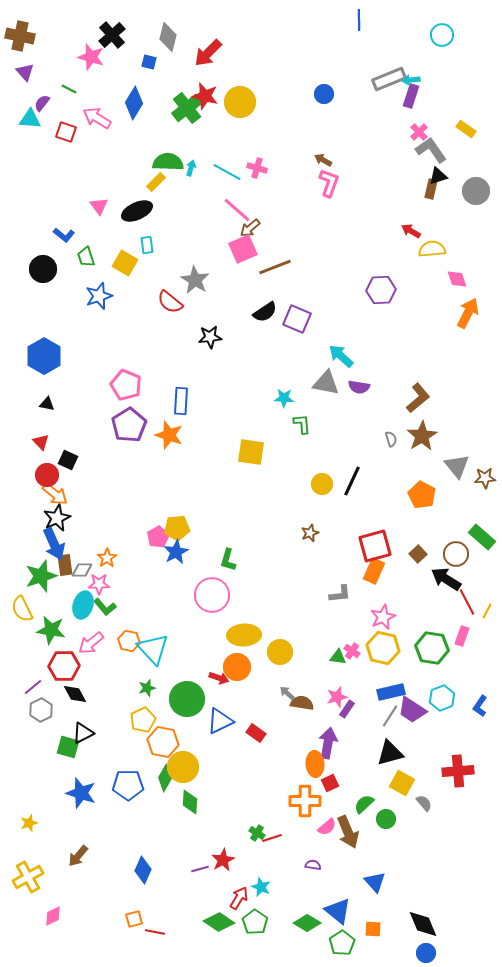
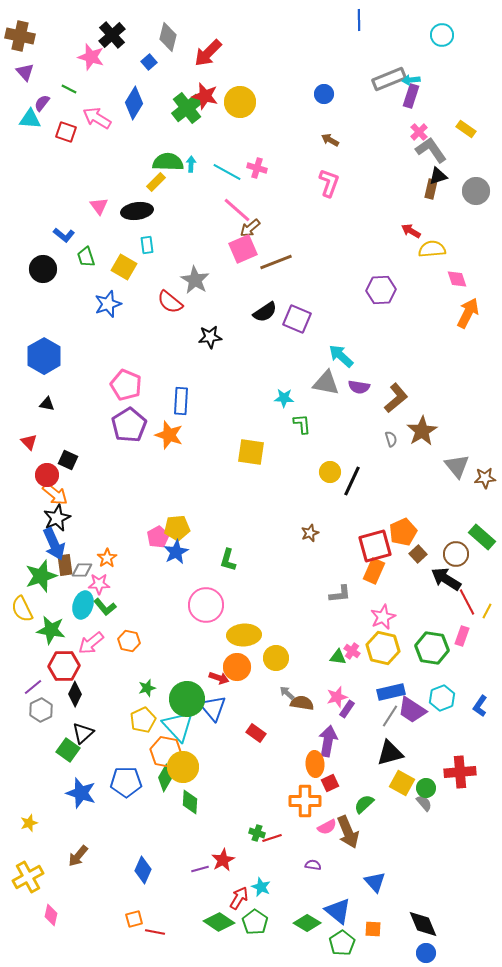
blue square at (149, 62): rotated 35 degrees clockwise
brown arrow at (323, 160): moved 7 px right, 20 px up
cyan arrow at (191, 168): moved 4 px up; rotated 14 degrees counterclockwise
black ellipse at (137, 211): rotated 16 degrees clockwise
yellow square at (125, 263): moved 1 px left, 4 px down
brown line at (275, 267): moved 1 px right, 5 px up
blue star at (99, 296): moved 9 px right, 8 px down
brown L-shape at (418, 398): moved 22 px left
brown star at (422, 436): moved 5 px up
red triangle at (41, 442): moved 12 px left
yellow circle at (322, 484): moved 8 px right, 12 px up
orange pentagon at (422, 495): moved 19 px left, 37 px down; rotated 20 degrees clockwise
pink circle at (212, 595): moved 6 px left, 10 px down
cyan triangle at (153, 649): moved 25 px right, 77 px down
yellow circle at (280, 652): moved 4 px left, 6 px down
black diamond at (75, 694): rotated 55 degrees clockwise
blue triangle at (220, 721): moved 7 px left, 13 px up; rotated 44 degrees counterclockwise
black triangle at (83, 733): rotated 15 degrees counterclockwise
orange hexagon at (163, 742): moved 3 px right, 10 px down
purple arrow at (328, 743): moved 2 px up
green square at (68, 747): moved 3 px down; rotated 20 degrees clockwise
red cross at (458, 771): moved 2 px right, 1 px down
blue pentagon at (128, 785): moved 2 px left, 3 px up
green circle at (386, 819): moved 40 px right, 31 px up
pink semicircle at (327, 827): rotated 12 degrees clockwise
green cross at (257, 833): rotated 14 degrees counterclockwise
pink diamond at (53, 916): moved 2 px left, 1 px up; rotated 50 degrees counterclockwise
